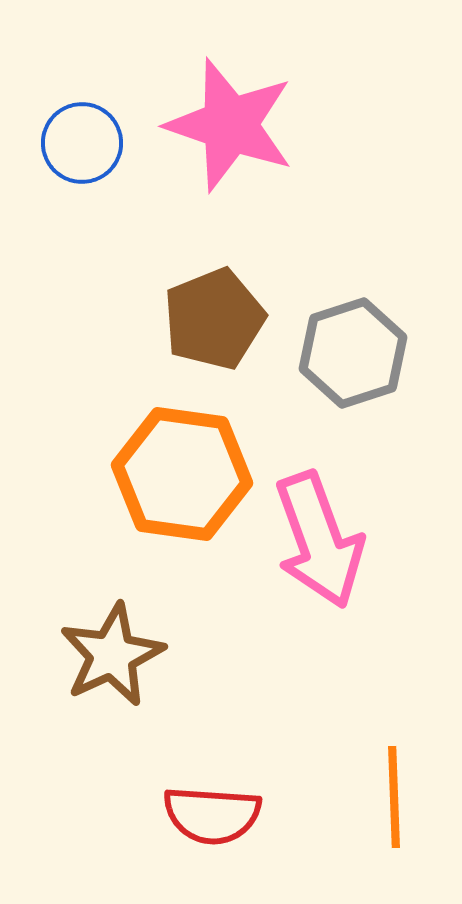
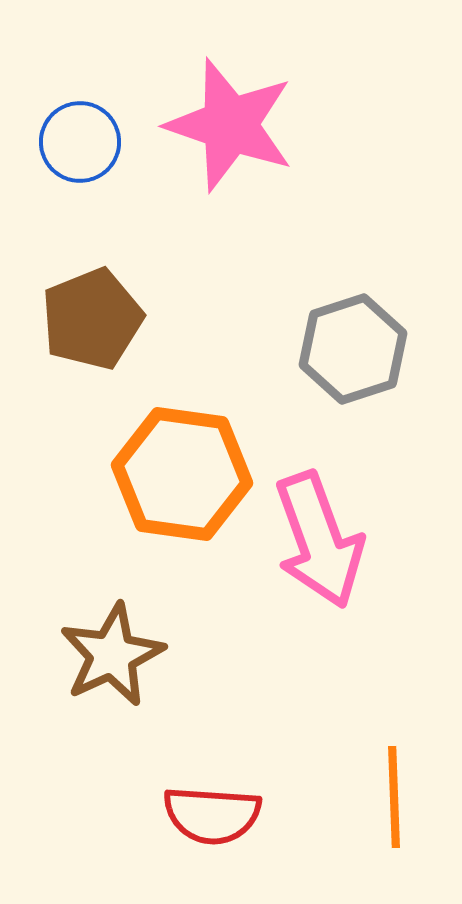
blue circle: moved 2 px left, 1 px up
brown pentagon: moved 122 px left
gray hexagon: moved 4 px up
